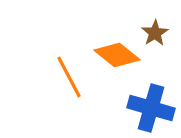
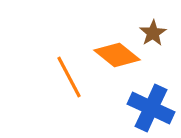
brown star: moved 2 px left
blue cross: rotated 9 degrees clockwise
